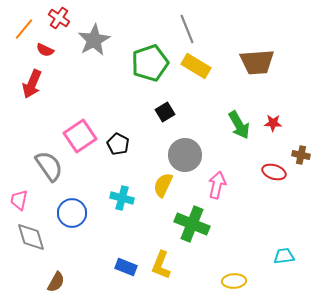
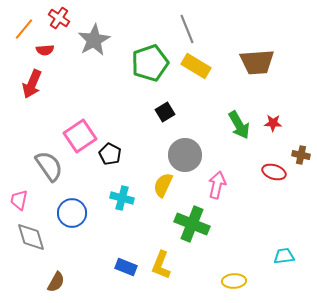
red semicircle: rotated 30 degrees counterclockwise
black pentagon: moved 8 px left, 10 px down
